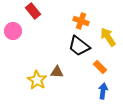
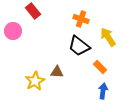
orange cross: moved 2 px up
yellow star: moved 2 px left, 1 px down; rotated 12 degrees clockwise
